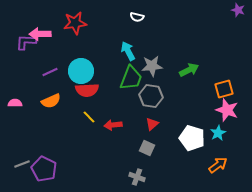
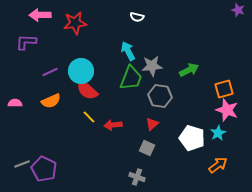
pink arrow: moved 19 px up
red semicircle: rotated 45 degrees clockwise
gray hexagon: moved 9 px right
